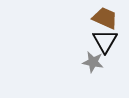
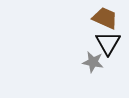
black triangle: moved 3 px right, 2 px down
